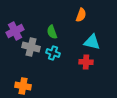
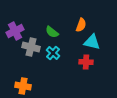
orange semicircle: moved 10 px down
green semicircle: rotated 32 degrees counterclockwise
cyan cross: rotated 24 degrees clockwise
